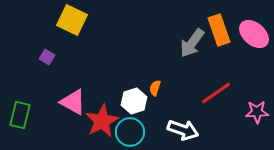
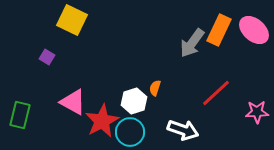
orange rectangle: rotated 44 degrees clockwise
pink ellipse: moved 4 px up
red line: rotated 8 degrees counterclockwise
